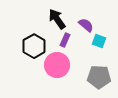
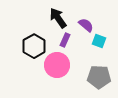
black arrow: moved 1 px right, 1 px up
